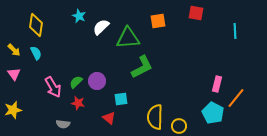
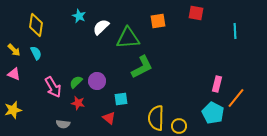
pink triangle: rotated 32 degrees counterclockwise
yellow semicircle: moved 1 px right, 1 px down
